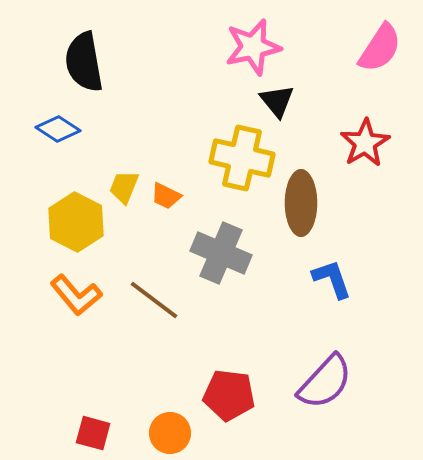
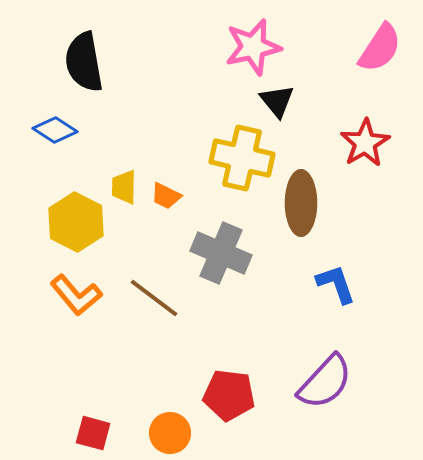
blue diamond: moved 3 px left, 1 px down
yellow trapezoid: rotated 21 degrees counterclockwise
blue L-shape: moved 4 px right, 5 px down
brown line: moved 2 px up
